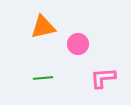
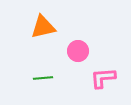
pink circle: moved 7 px down
